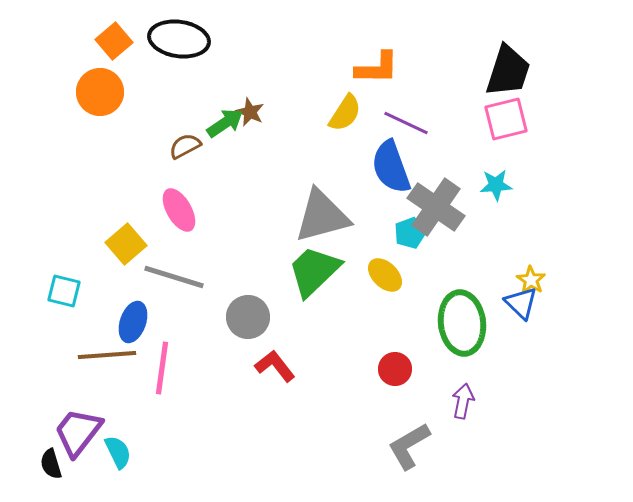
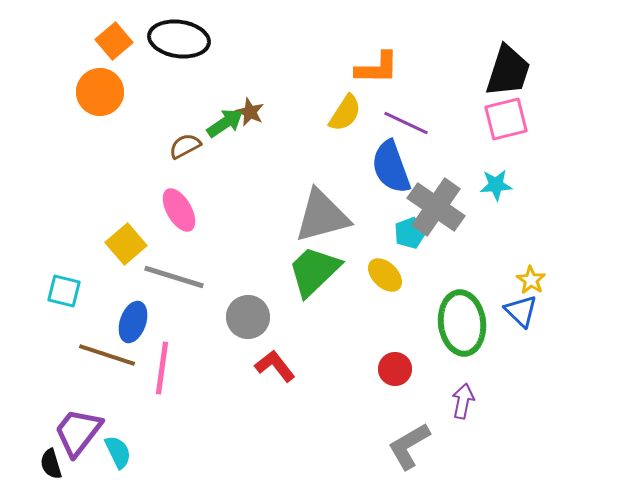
blue triangle: moved 8 px down
brown line: rotated 22 degrees clockwise
